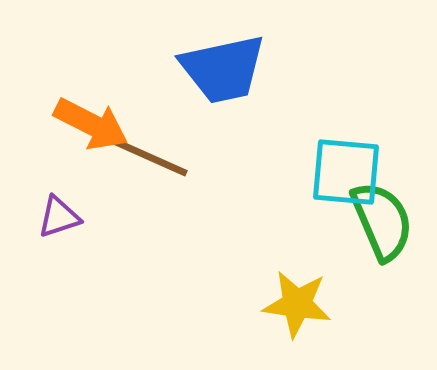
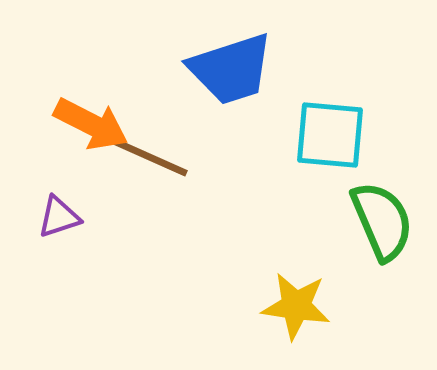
blue trapezoid: moved 8 px right; rotated 6 degrees counterclockwise
cyan square: moved 16 px left, 37 px up
yellow star: moved 1 px left, 2 px down
